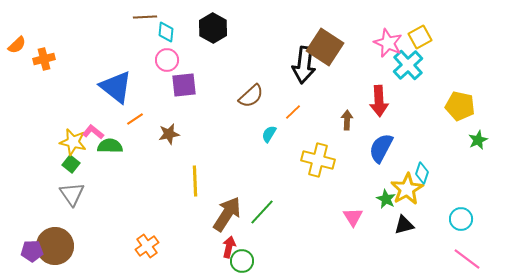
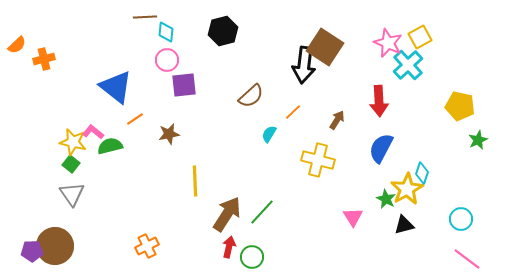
black hexagon at (213, 28): moved 10 px right, 3 px down; rotated 16 degrees clockwise
brown arrow at (347, 120): moved 10 px left; rotated 30 degrees clockwise
green semicircle at (110, 146): rotated 15 degrees counterclockwise
orange cross at (147, 246): rotated 10 degrees clockwise
green circle at (242, 261): moved 10 px right, 4 px up
